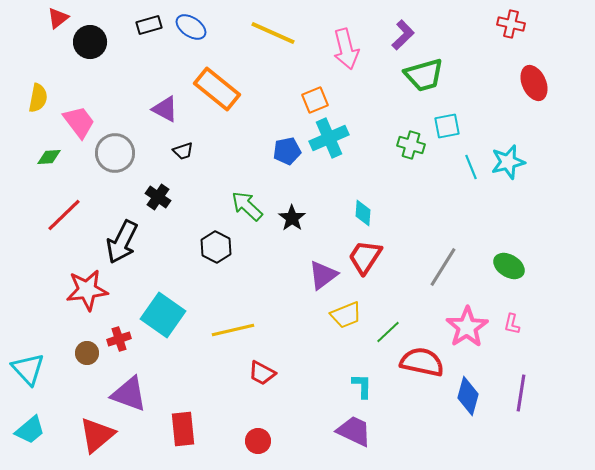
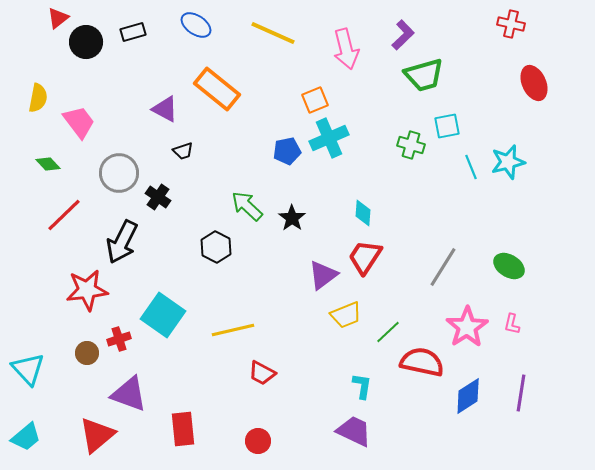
black rectangle at (149, 25): moved 16 px left, 7 px down
blue ellipse at (191, 27): moved 5 px right, 2 px up
black circle at (90, 42): moved 4 px left
gray circle at (115, 153): moved 4 px right, 20 px down
green diamond at (49, 157): moved 1 px left, 7 px down; rotated 50 degrees clockwise
cyan L-shape at (362, 386): rotated 8 degrees clockwise
blue diamond at (468, 396): rotated 42 degrees clockwise
cyan trapezoid at (30, 430): moved 4 px left, 7 px down
